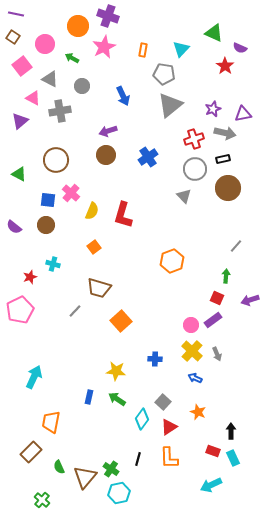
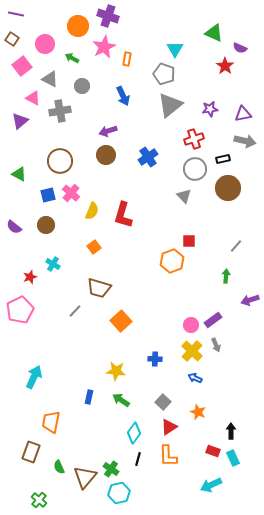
brown square at (13, 37): moved 1 px left, 2 px down
cyan triangle at (181, 49): moved 6 px left; rotated 12 degrees counterclockwise
orange rectangle at (143, 50): moved 16 px left, 9 px down
gray pentagon at (164, 74): rotated 10 degrees clockwise
purple star at (213, 109): moved 3 px left; rotated 14 degrees clockwise
gray arrow at (225, 133): moved 20 px right, 8 px down
brown circle at (56, 160): moved 4 px right, 1 px down
blue square at (48, 200): moved 5 px up; rotated 21 degrees counterclockwise
cyan cross at (53, 264): rotated 16 degrees clockwise
red square at (217, 298): moved 28 px left, 57 px up; rotated 24 degrees counterclockwise
gray arrow at (217, 354): moved 1 px left, 9 px up
green arrow at (117, 399): moved 4 px right, 1 px down
cyan diamond at (142, 419): moved 8 px left, 14 px down
brown rectangle at (31, 452): rotated 25 degrees counterclockwise
orange L-shape at (169, 458): moved 1 px left, 2 px up
green cross at (42, 500): moved 3 px left
